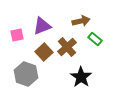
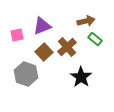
brown arrow: moved 5 px right
